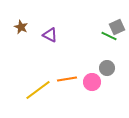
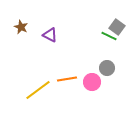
gray square: rotated 28 degrees counterclockwise
